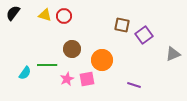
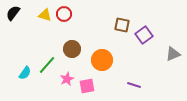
red circle: moved 2 px up
green line: rotated 48 degrees counterclockwise
pink square: moved 7 px down
